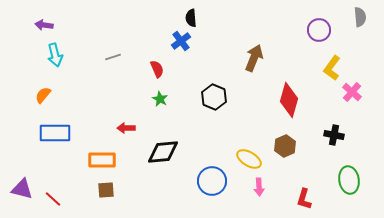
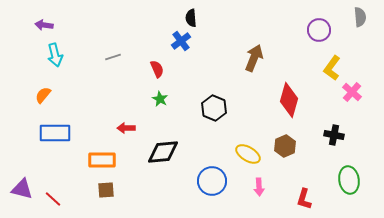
black hexagon: moved 11 px down
yellow ellipse: moved 1 px left, 5 px up
